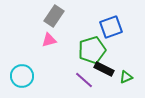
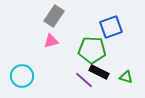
pink triangle: moved 2 px right, 1 px down
green pentagon: rotated 20 degrees clockwise
black rectangle: moved 5 px left, 3 px down
green triangle: rotated 40 degrees clockwise
